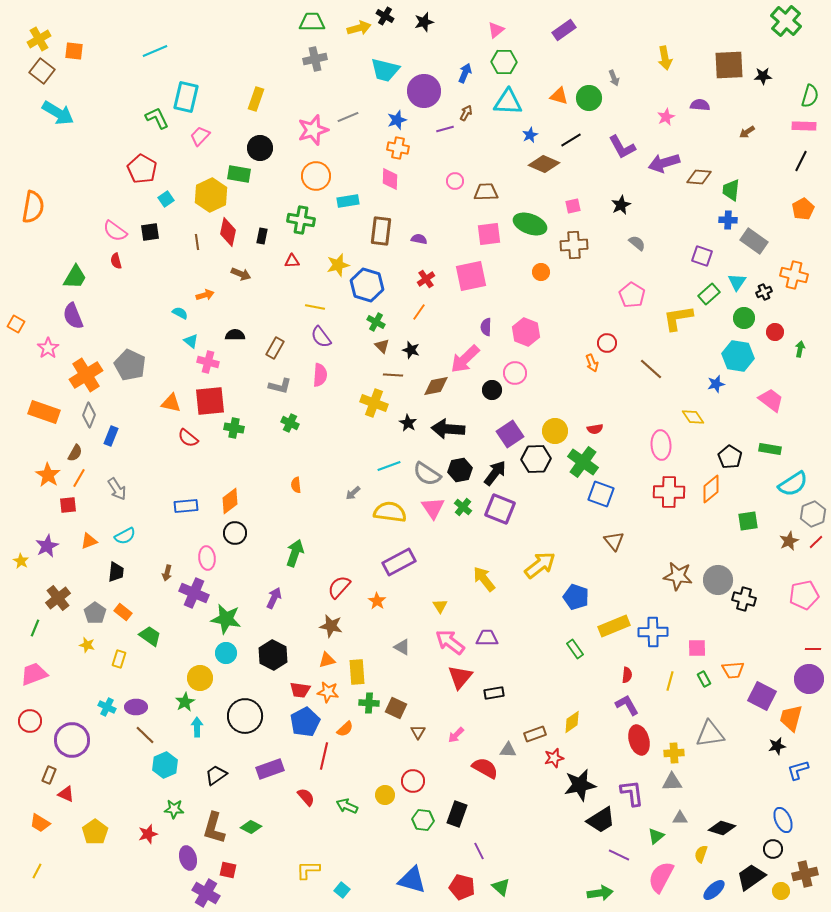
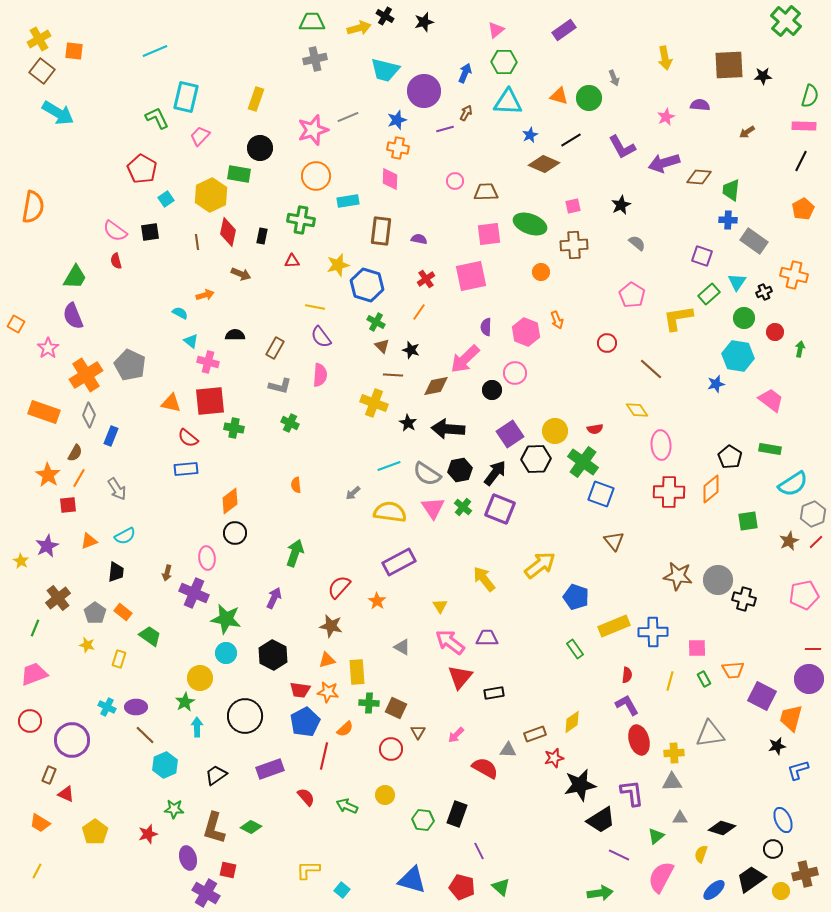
orange arrow at (592, 363): moved 35 px left, 43 px up
yellow diamond at (693, 417): moved 56 px left, 7 px up
blue rectangle at (186, 506): moved 37 px up
red circle at (413, 781): moved 22 px left, 32 px up
black trapezoid at (751, 877): moved 2 px down
